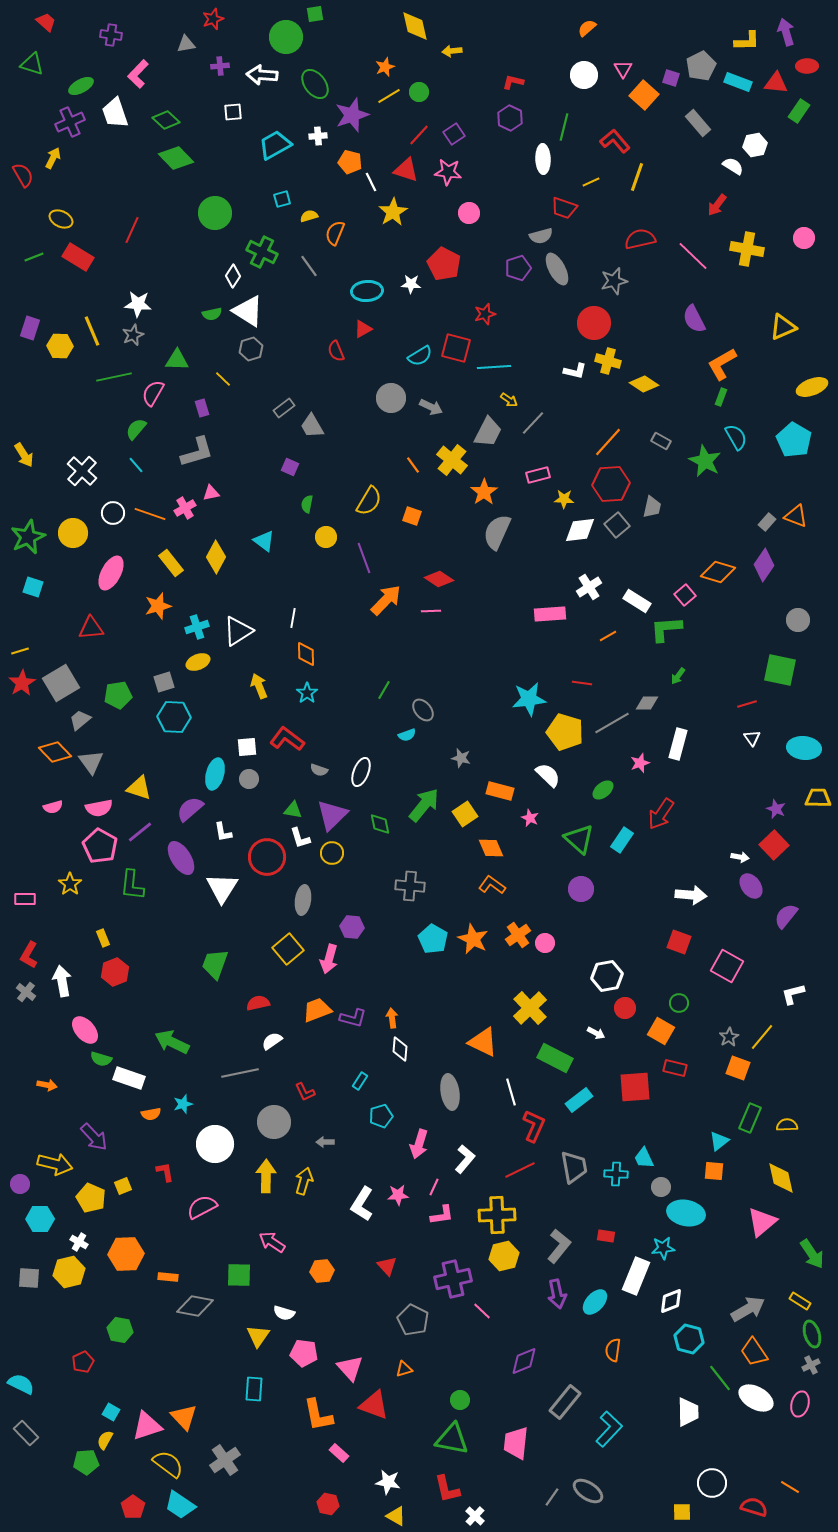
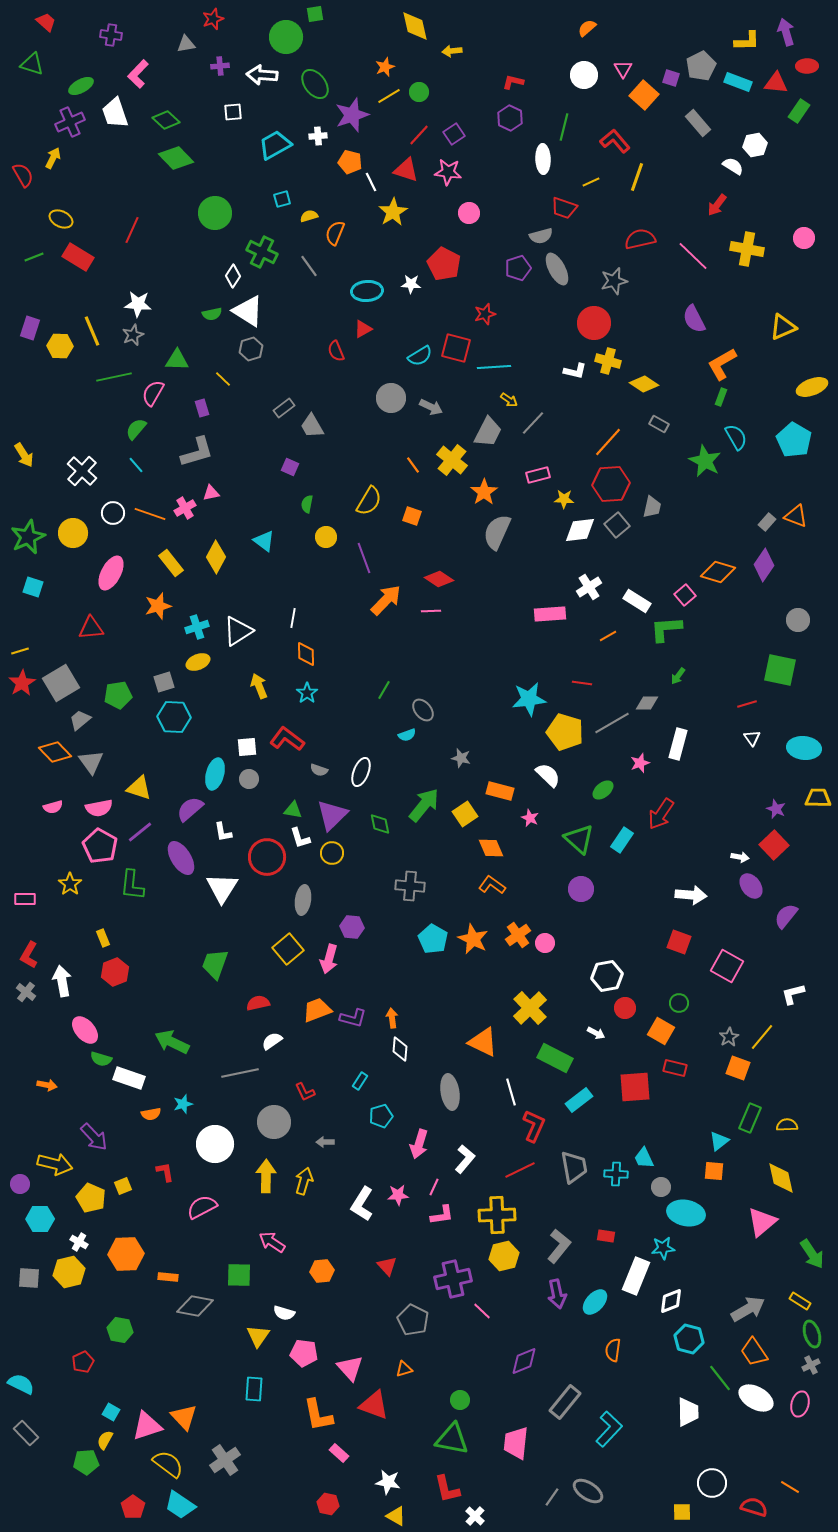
gray rectangle at (661, 441): moved 2 px left, 17 px up
